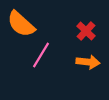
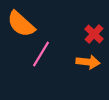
red cross: moved 8 px right, 3 px down
pink line: moved 1 px up
